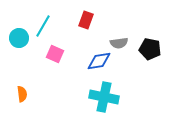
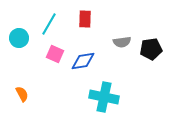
red rectangle: moved 1 px left, 1 px up; rotated 18 degrees counterclockwise
cyan line: moved 6 px right, 2 px up
gray semicircle: moved 3 px right, 1 px up
black pentagon: moved 1 px right; rotated 20 degrees counterclockwise
blue diamond: moved 16 px left
orange semicircle: rotated 21 degrees counterclockwise
